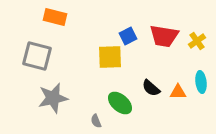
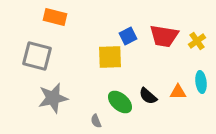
black semicircle: moved 3 px left, 8 px down
green ellipse: moved 1 px up
